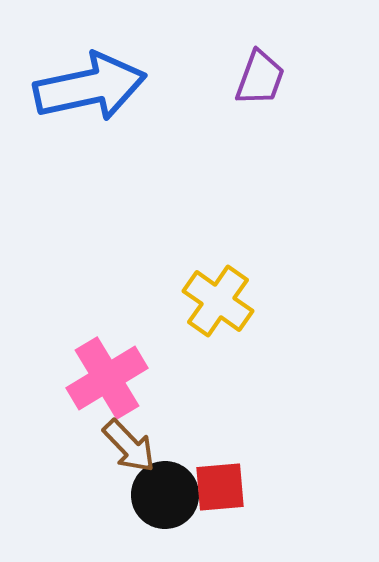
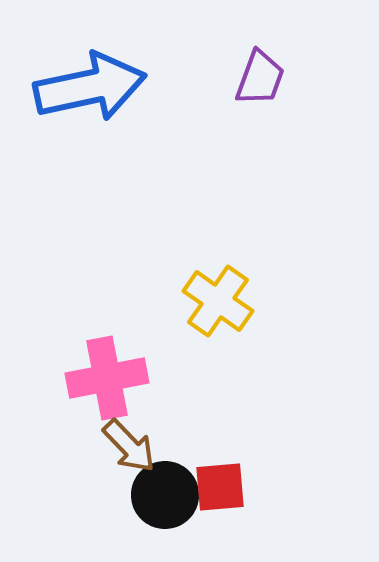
pink cross: rotated 20 degrees clockwise
